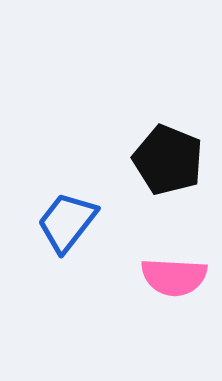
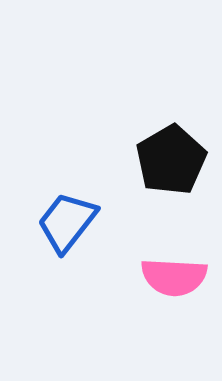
black pentagon: moved 3 px right; rotated 20 degrees clockwise
